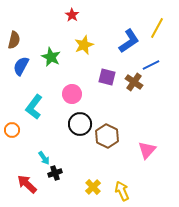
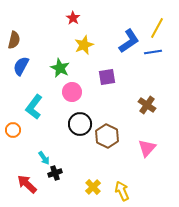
red star: moved 1 px right, 3 px down
green star: moved 9 px right, 11 px down
blue line: moved 2 px right, 13 px up; rotated 18 degrees clockwise
purple square: rotated 24 degrees counterclockwise
brown cross: moved 13 px right, 23 px down
pink circle: moved 2 px up
orange circle: moved 1 px right
pink triangle: moved 2 px up
